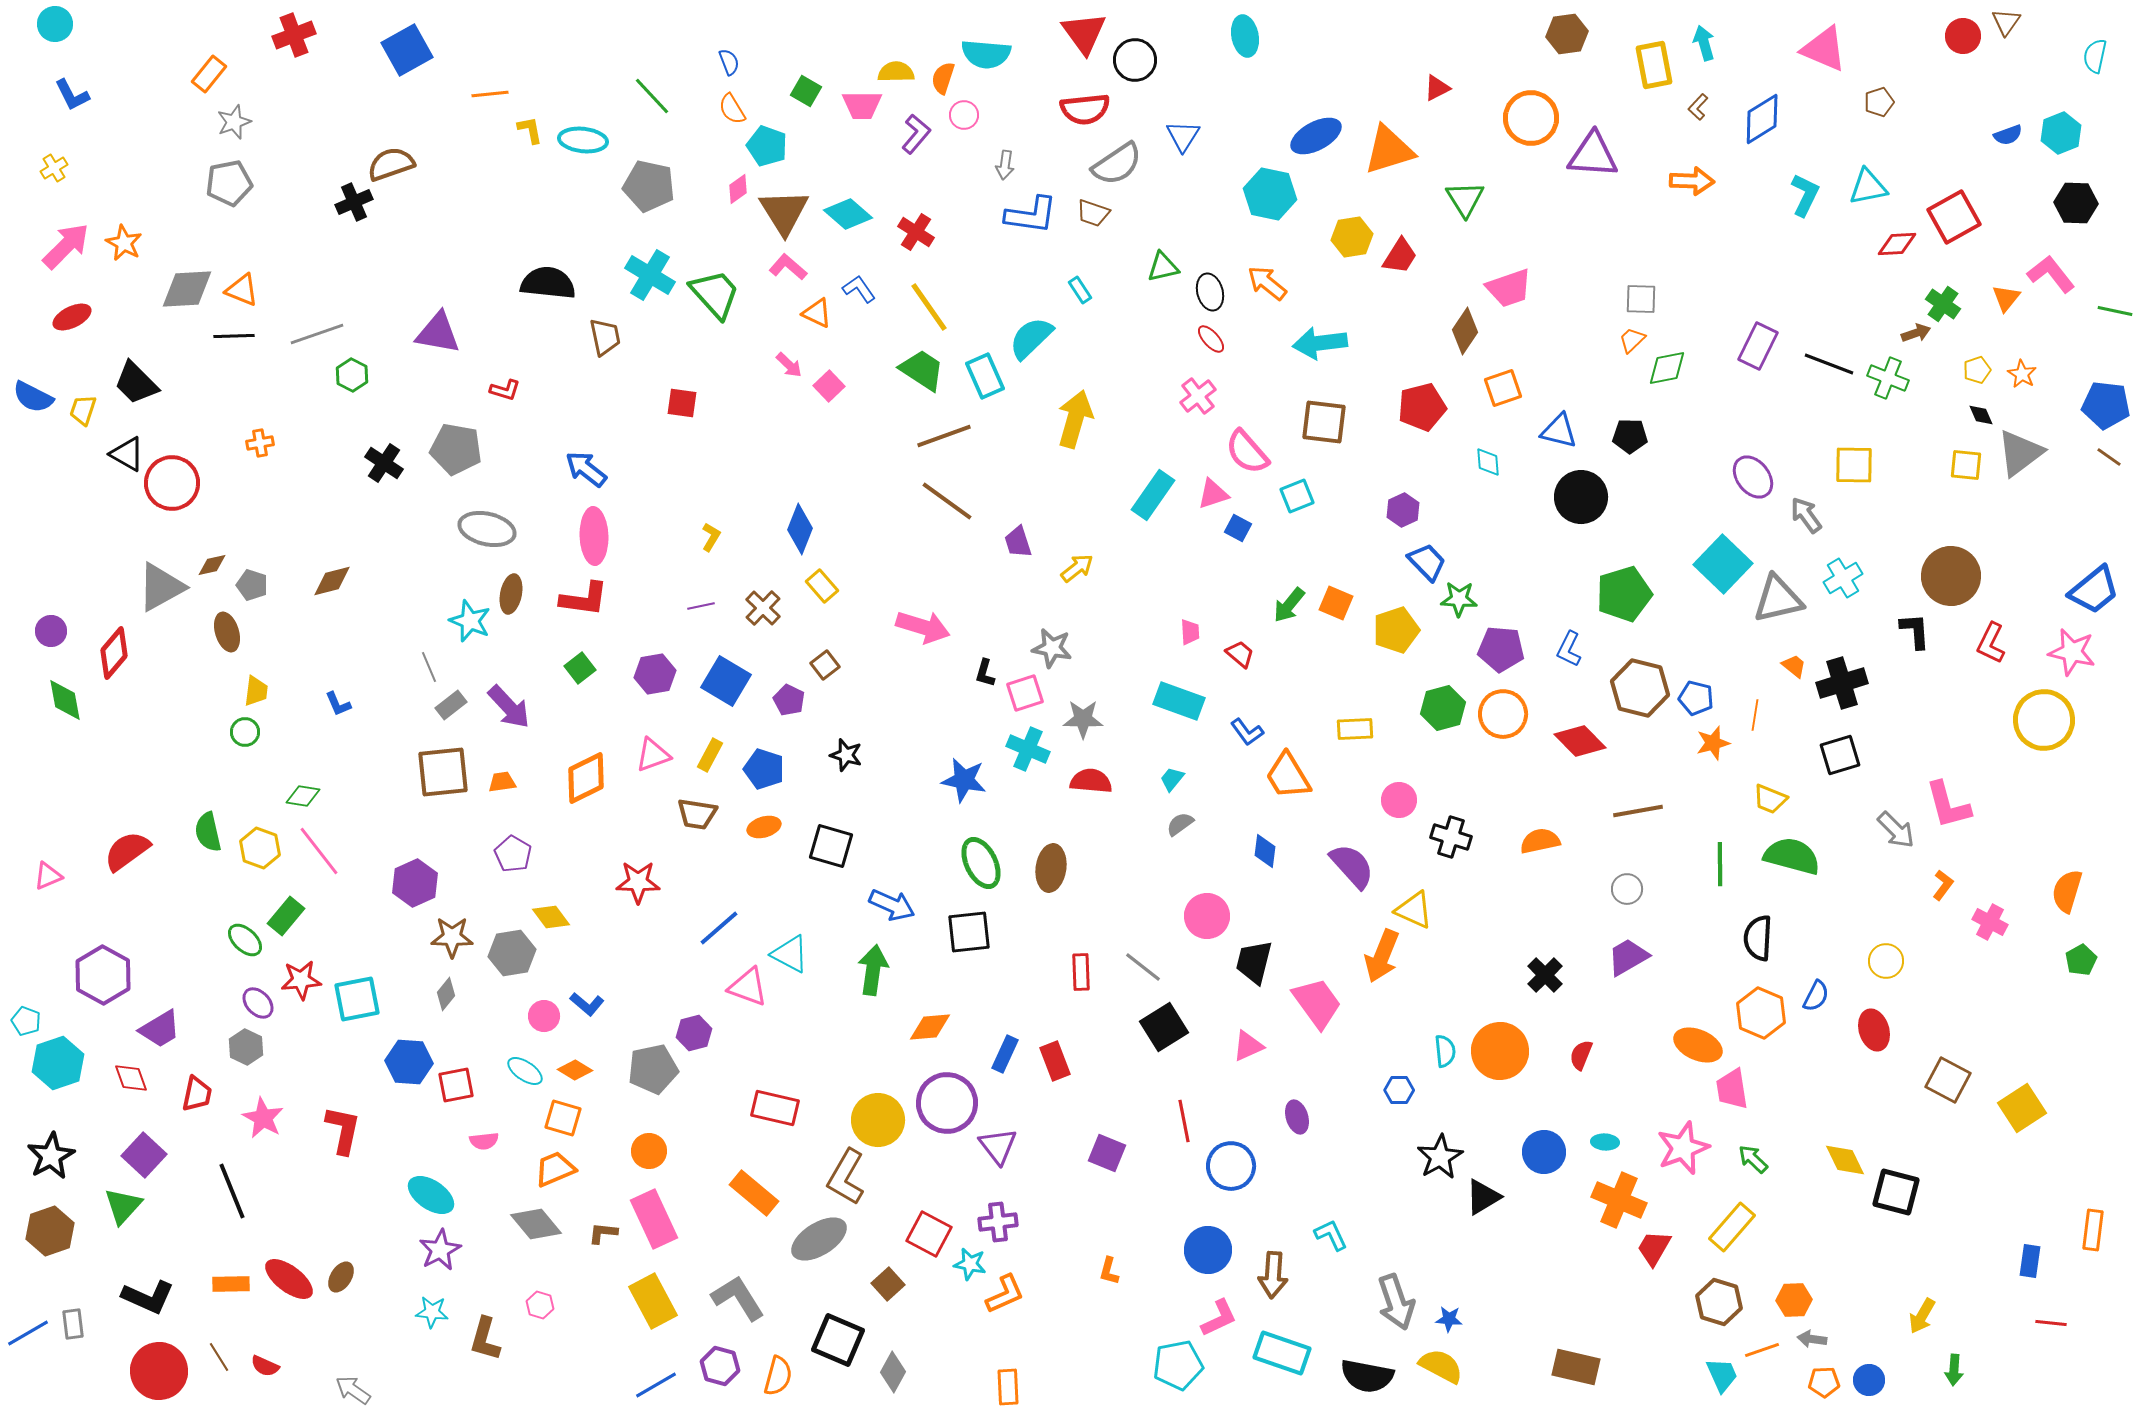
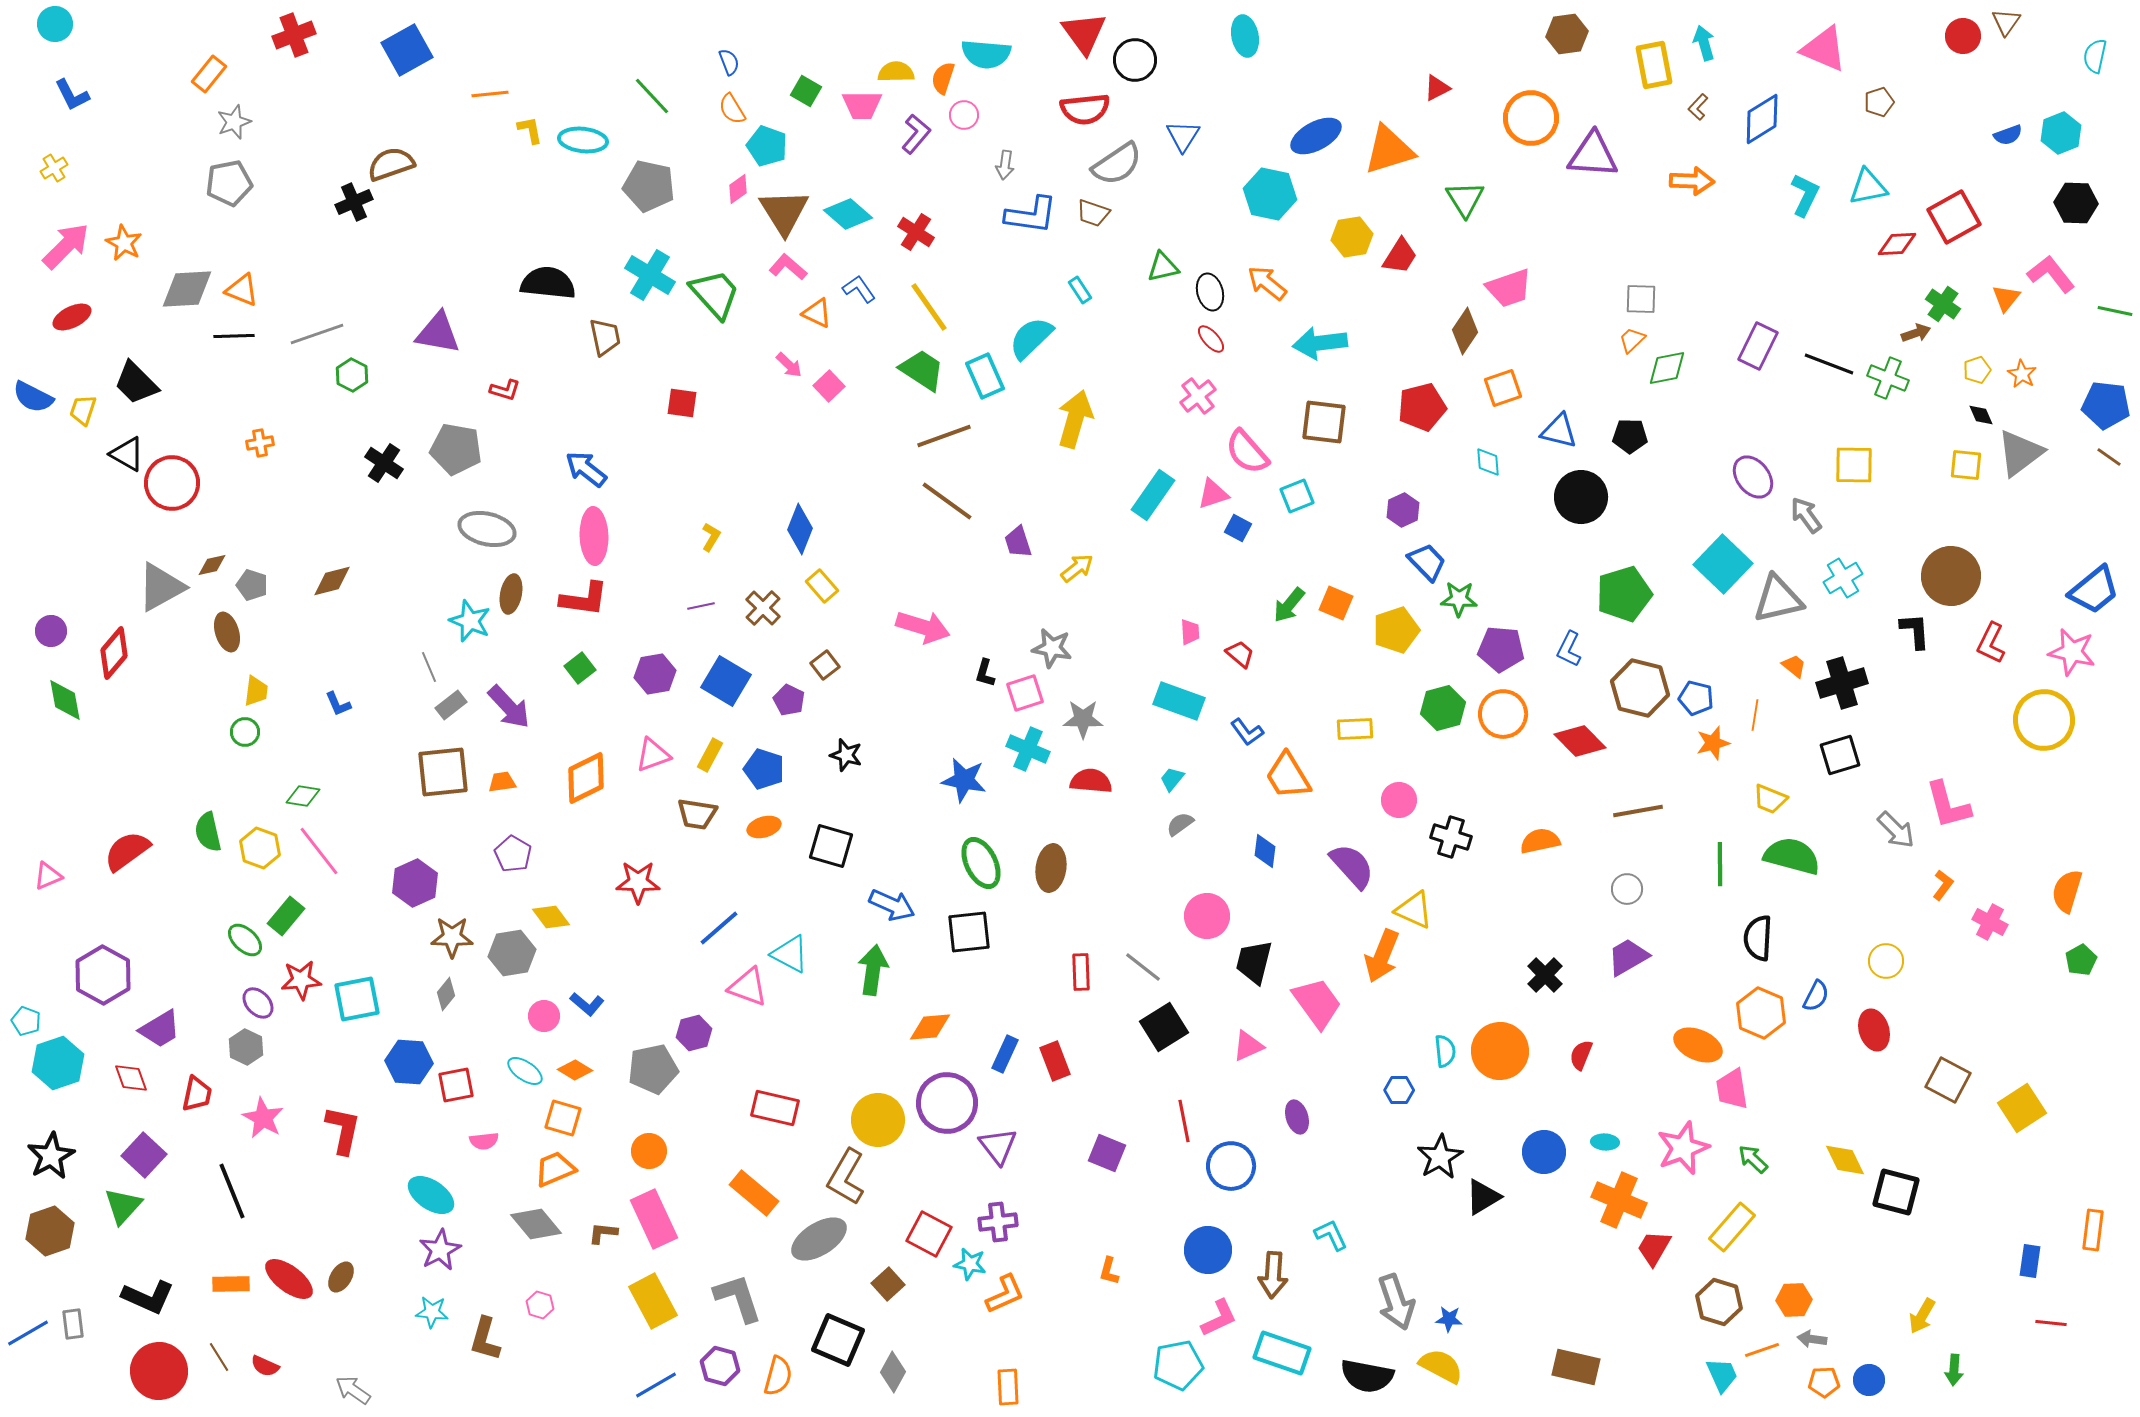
gray L-shape at (738, 1298): rotated 14 degrees clockwise
